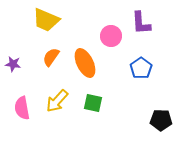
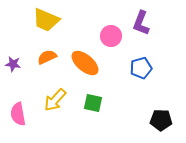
purple L-shape: rotated 25 degrees clockwise
orange semicircle: moved 4 px left; rotated 30 degrees clockwise
orange ellipse: rotated 24 degrees counterclockwise
blue pentagon: rotated 20 degrees clockwise
yellow arrow: moved 2 px left, 1 px up
pink semicircle: moved 4 px left, 6 px down
